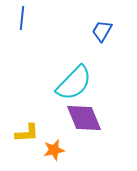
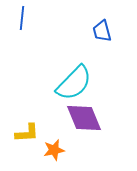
blue trapezoid: rotated 45 degrees counterclockwise
